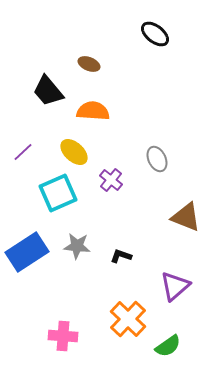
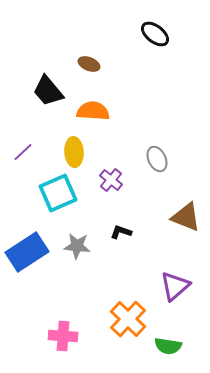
yellow ellipse: rotated 44 degrees clockwise
black L-shape: moved 24 px up
green semicircle: rotated 44 degrees clockwise
